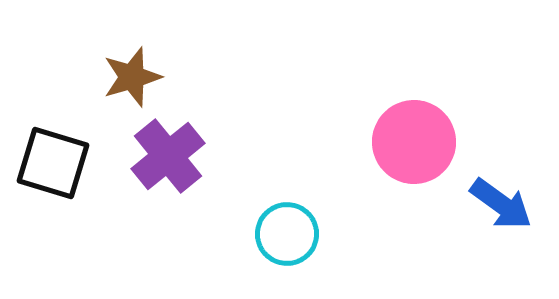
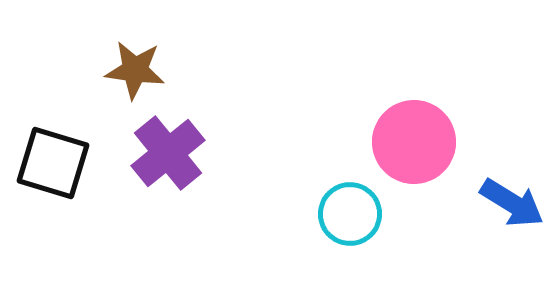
brown star: moved 3 px right, 7 px up; rotated 24 degrees clockwise
purple cross: moved 3 px up
blue arrow: moved 11 px right, 1 px up; rotated 4 degrees counterclockwise
cyan circle: moved 63 px right, 20 px up
